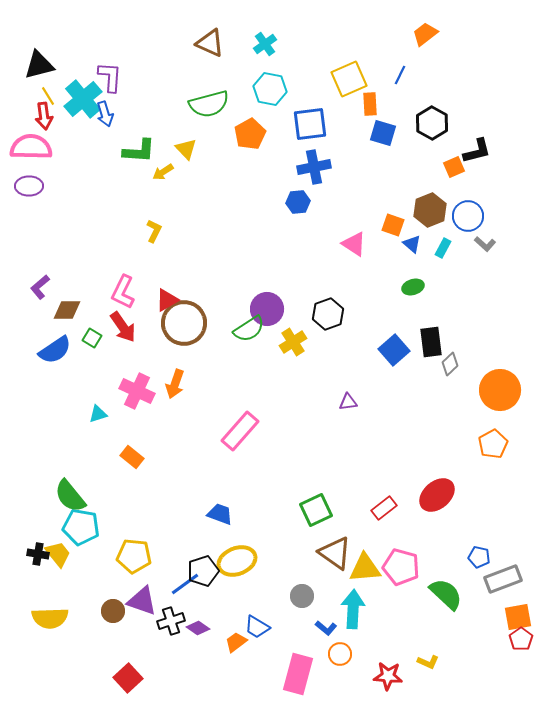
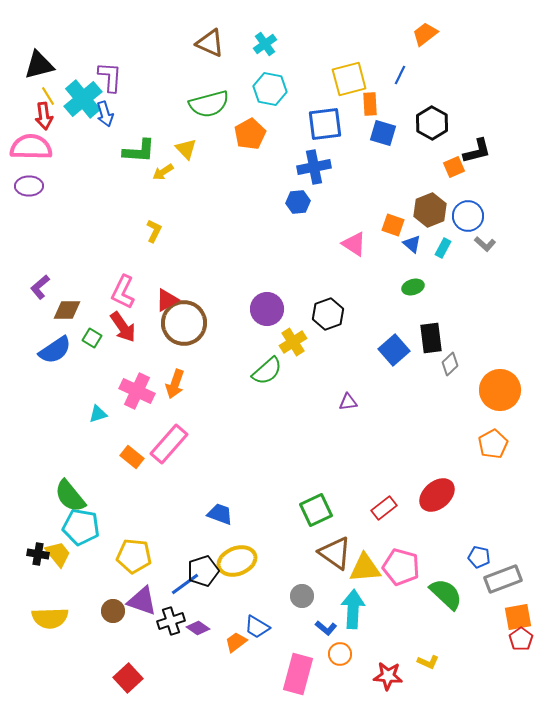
yellow square at (349, 79): rotated 9 degrees clockwise
blue square at (310, 124): moved 15 px right
green semicircle at (249, 329): moved 18 px right, 42 px down; rotated 8 degrees counterclockwise
black rectangle at (431, 342): moved 4 px up
pink rectangle at (240, 431): moved 71 px left, 13 px down
